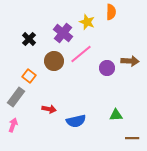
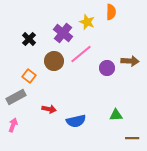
gray rectangle: rotated 24 degrees clockwise
